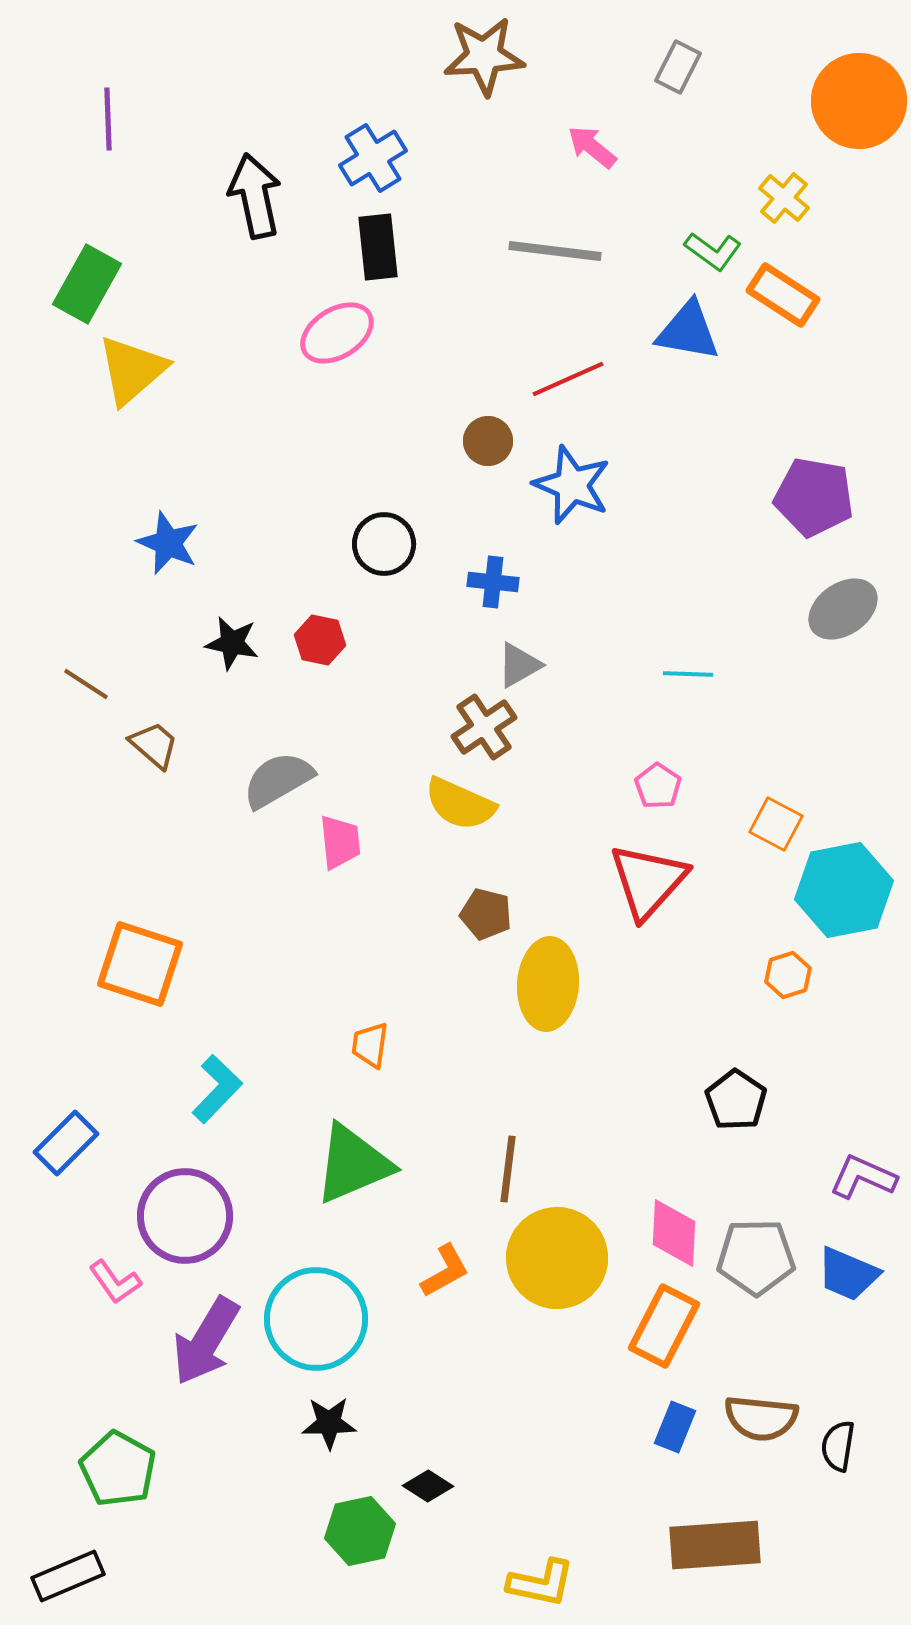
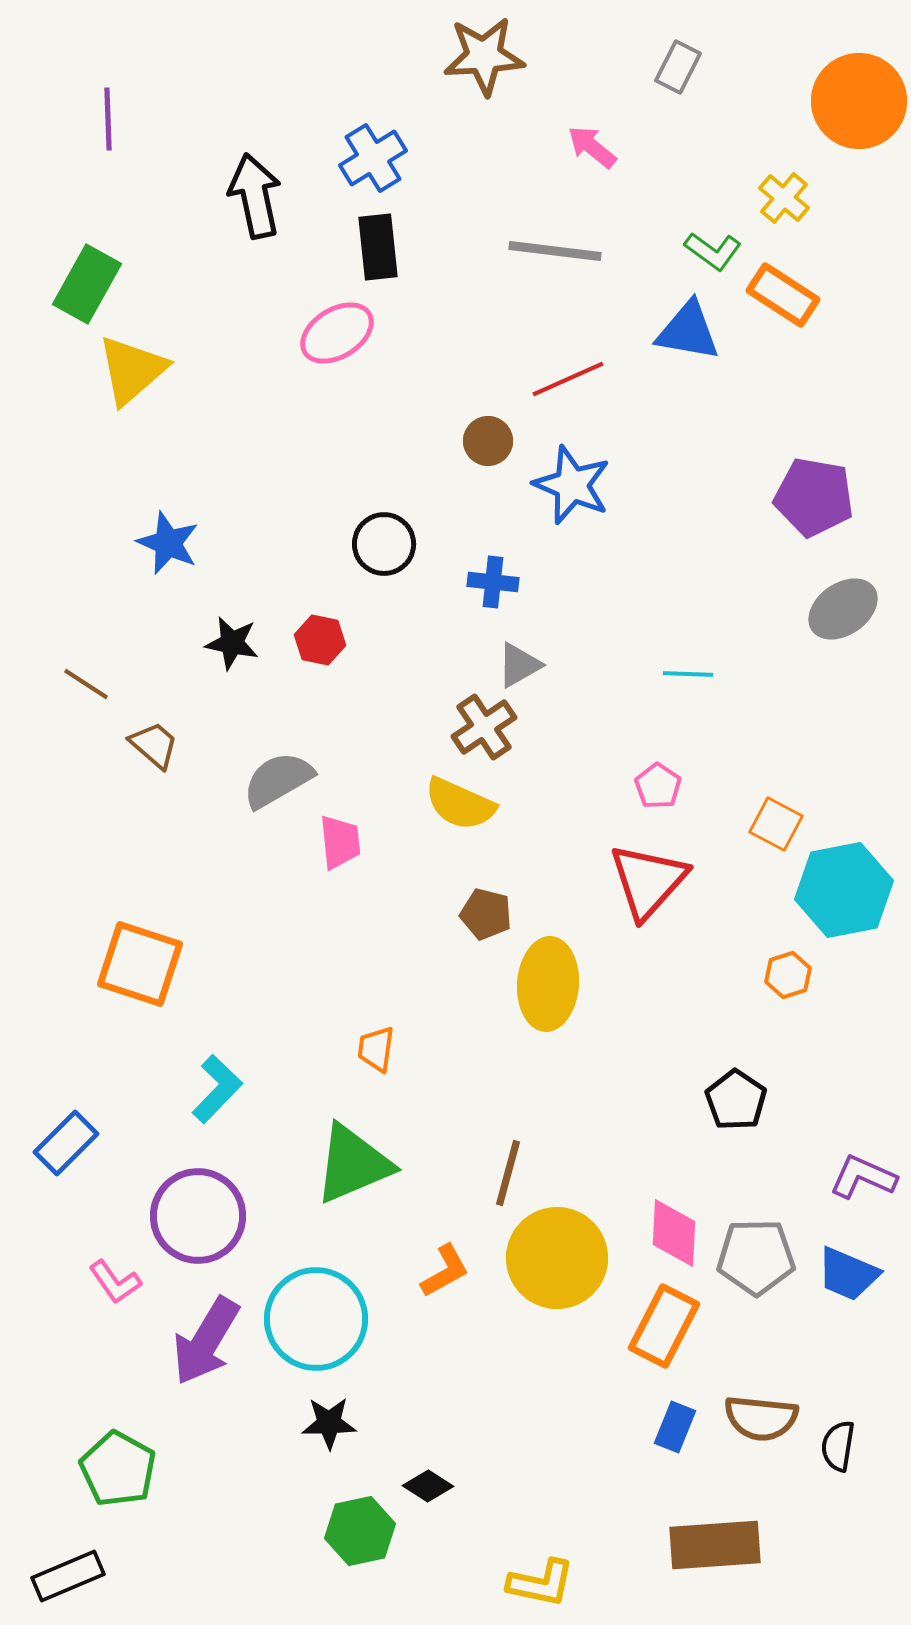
orange trapezoid at (370, 1045): moved 6 px right, 4 px down
brown line at (508, 1169): moved 4 px down; rotated 8 degrees clockwise
purple circle at (185, 1216): moved 13 px right
